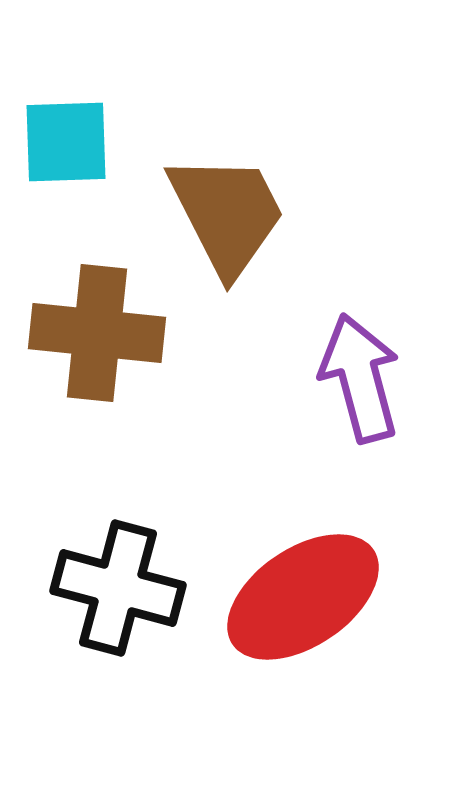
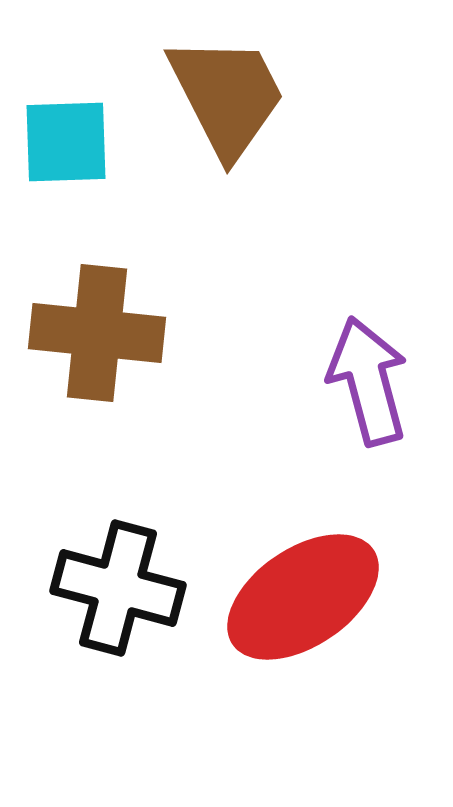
brown trapezoid: moved 118 px up
purple arrow: moved 8 px right, 3 px down
